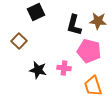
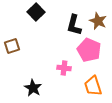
black square: rotated 18 degrees counterclockwise
brown star: rotated 18 degrees clockwise
brown square: moved 7 px left, 5 px down; rotated 28 degrees clockwise
pink pentagon: moved 1 px up; rotated 10 degrees clockwise
black star: moved 5 px left, 18 px down; rotated 18 degrees clockwise
